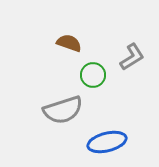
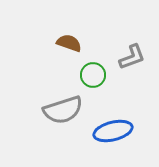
gray L-shape: rotated 12 degrees clockwise
blue ellipse: moved 6 px right, 11 px up
